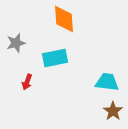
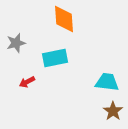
red arrow: rotated 42 degrees clockwise
